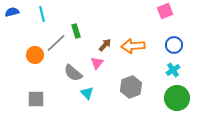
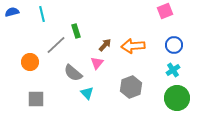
gray line: moved 2 px down
orange circle: moved 5 px left, 7 px down
